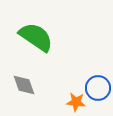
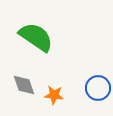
orange star: moved 22 px left, 7 px up
